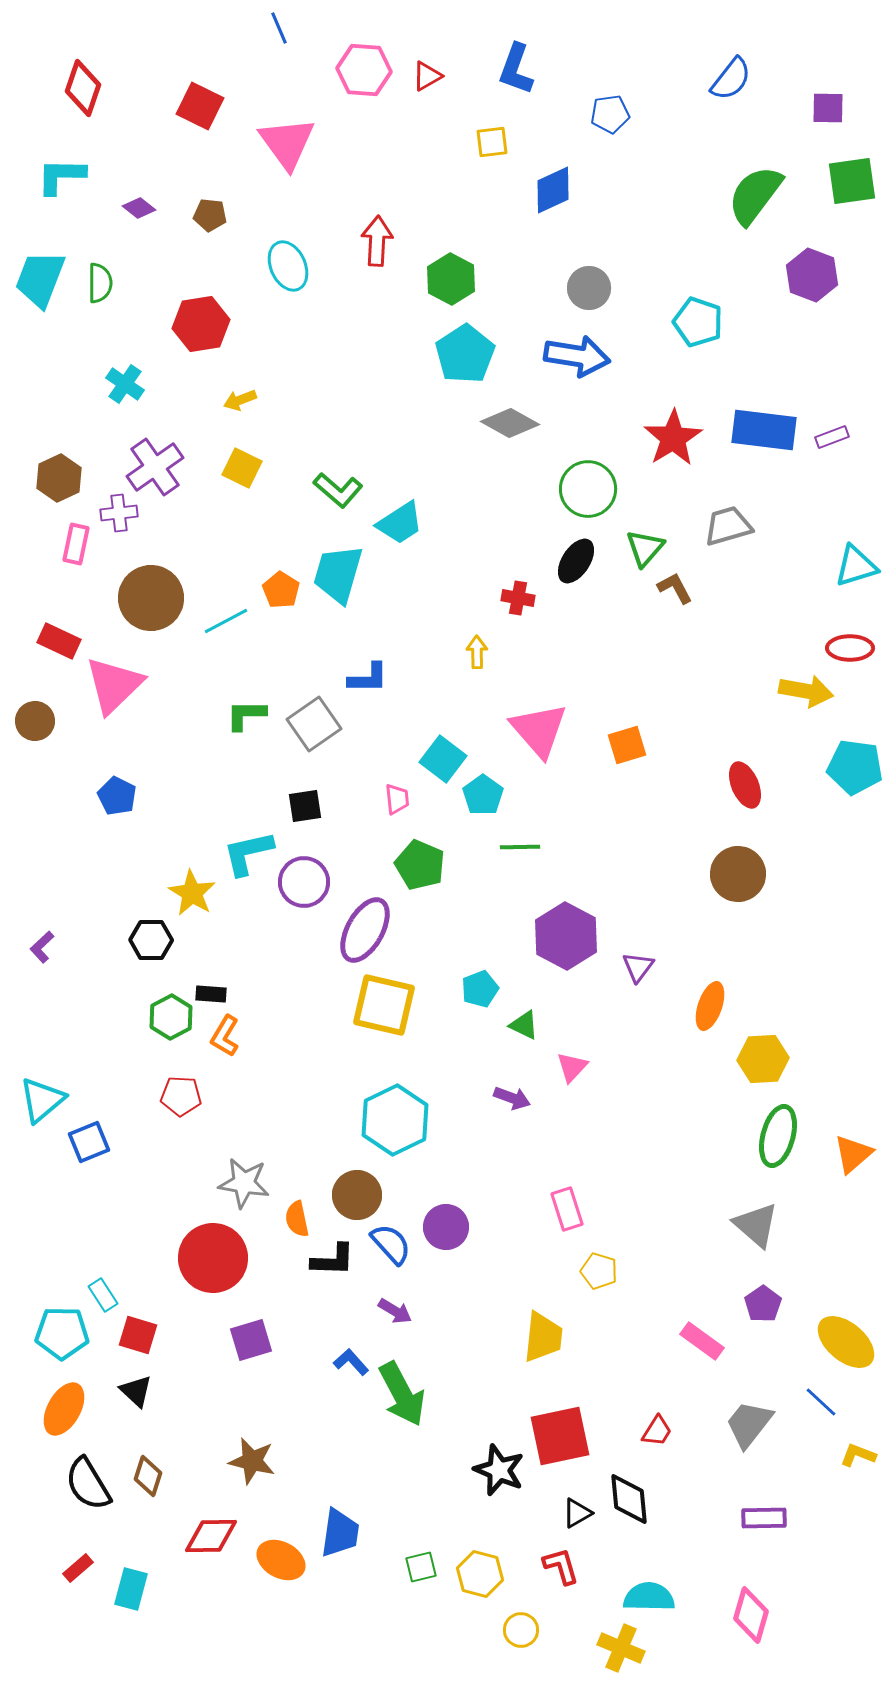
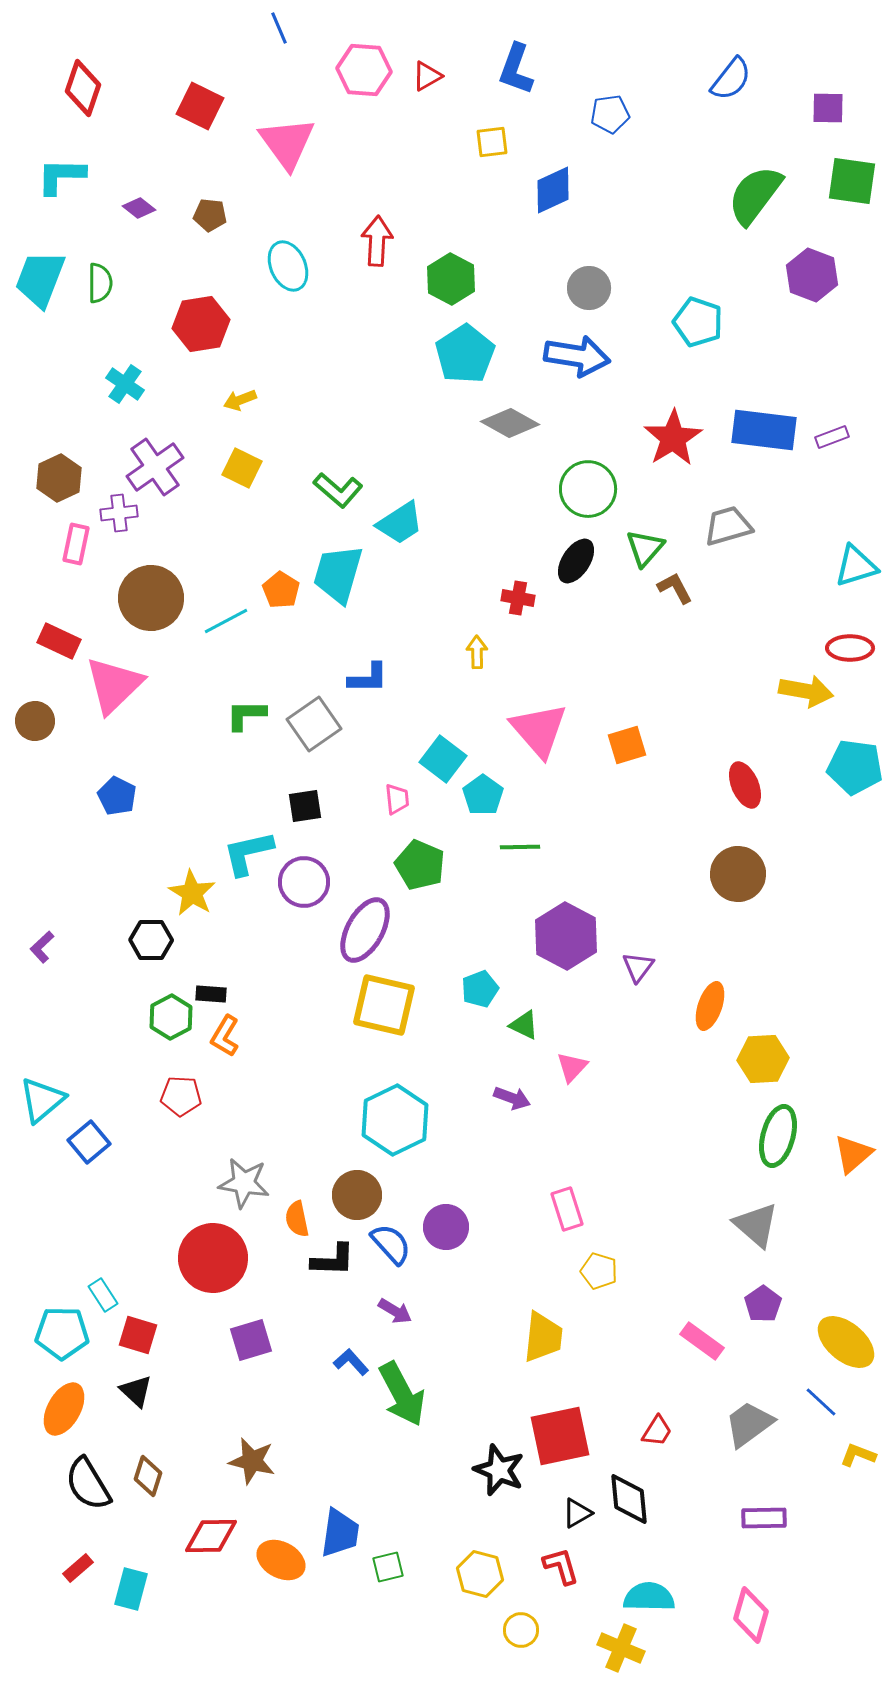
green square at (852, 181): rotated 16 degrees clockwise
blue square at (89, 1142): rotated 18 degrees counterclockwise
gray trapezoid at (749, 1424): rotated 16 degrees clockwise
green square at (421, 1567): moved 33 px left
